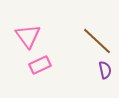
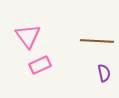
brown line: rotated 40 degrees counterclockwise
purple semicircle: moved 1 px left, 3 px down
